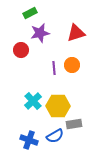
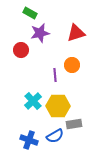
green rectangle: rotated 56 degrees clockwise
purple line: moved 1 px right, 7 px down
